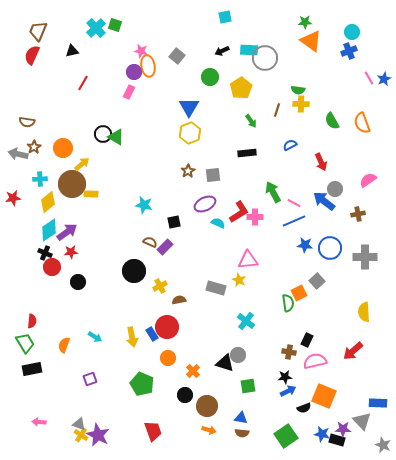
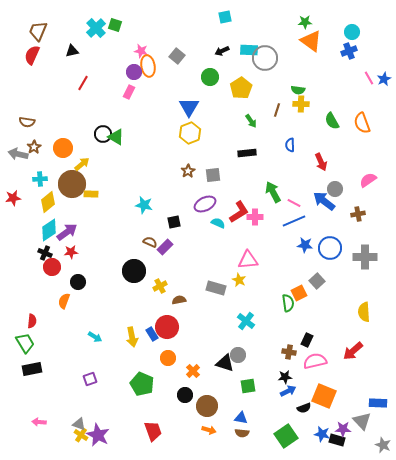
blue semicircle at (290, 145): rotated 64 degrees counterclockwise
orange semicircle at (64, 345): moved 44 px up
